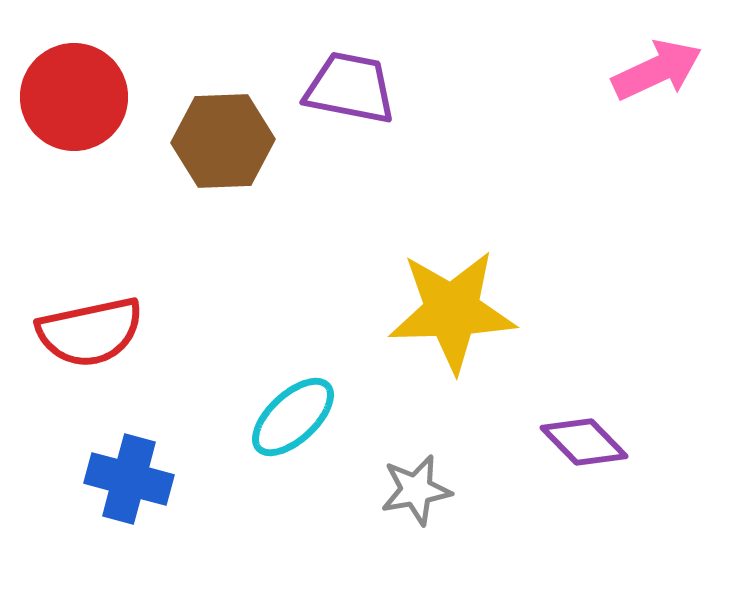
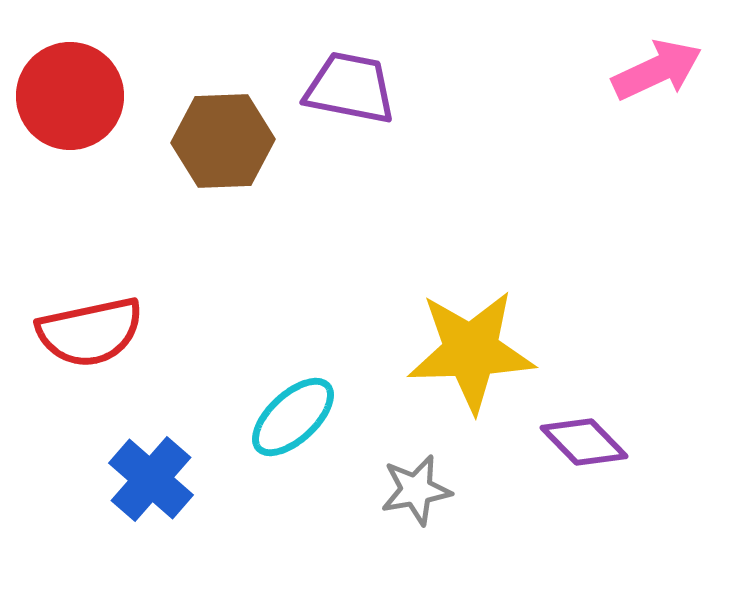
red circle: moved 4 px left, 1 px up
yellow star: moved 19 px right, 40 px down
blue cross: moved 22 px right; rotated 26 degrees clockwise
